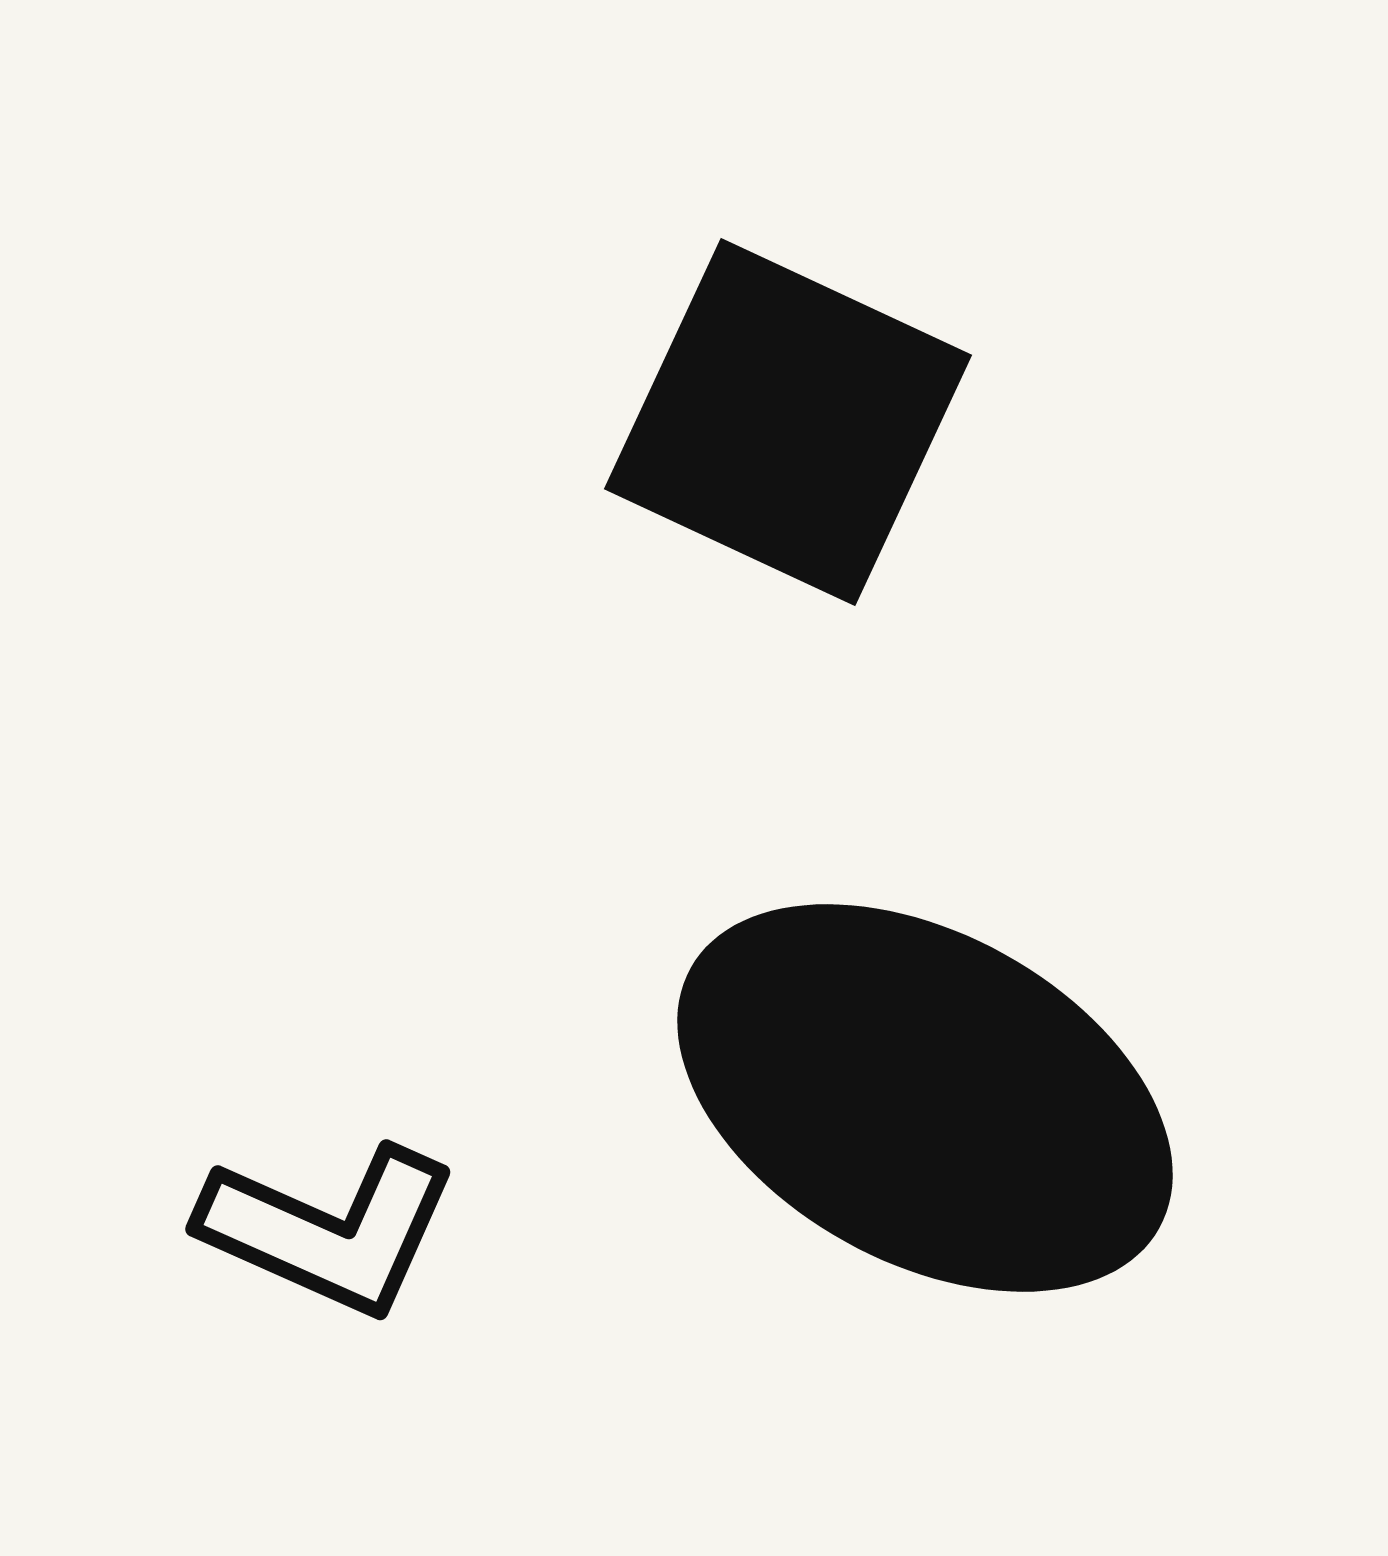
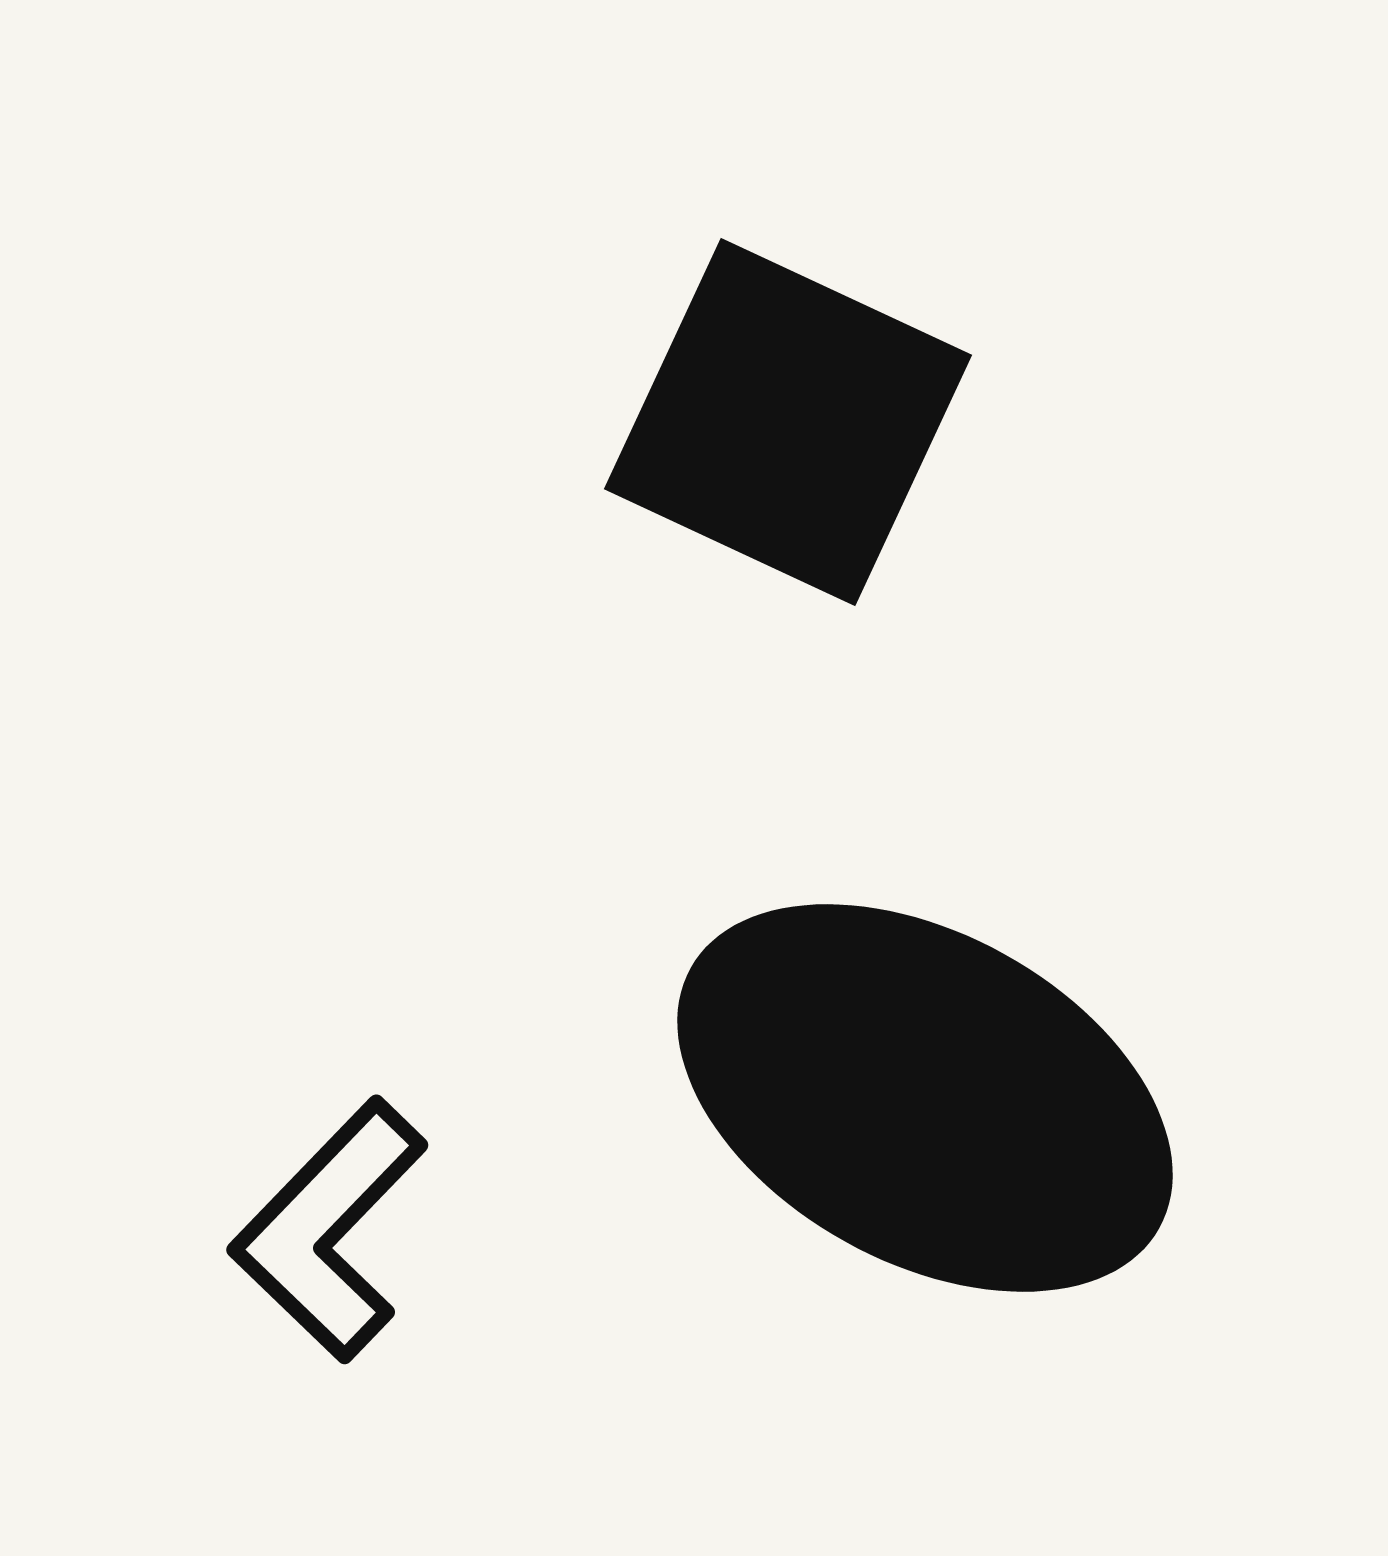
black L-shape: rotated 110 degrees clockwise
